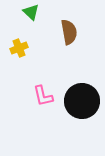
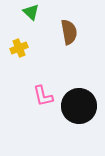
black circle: moved 3 px left, 5 px down
